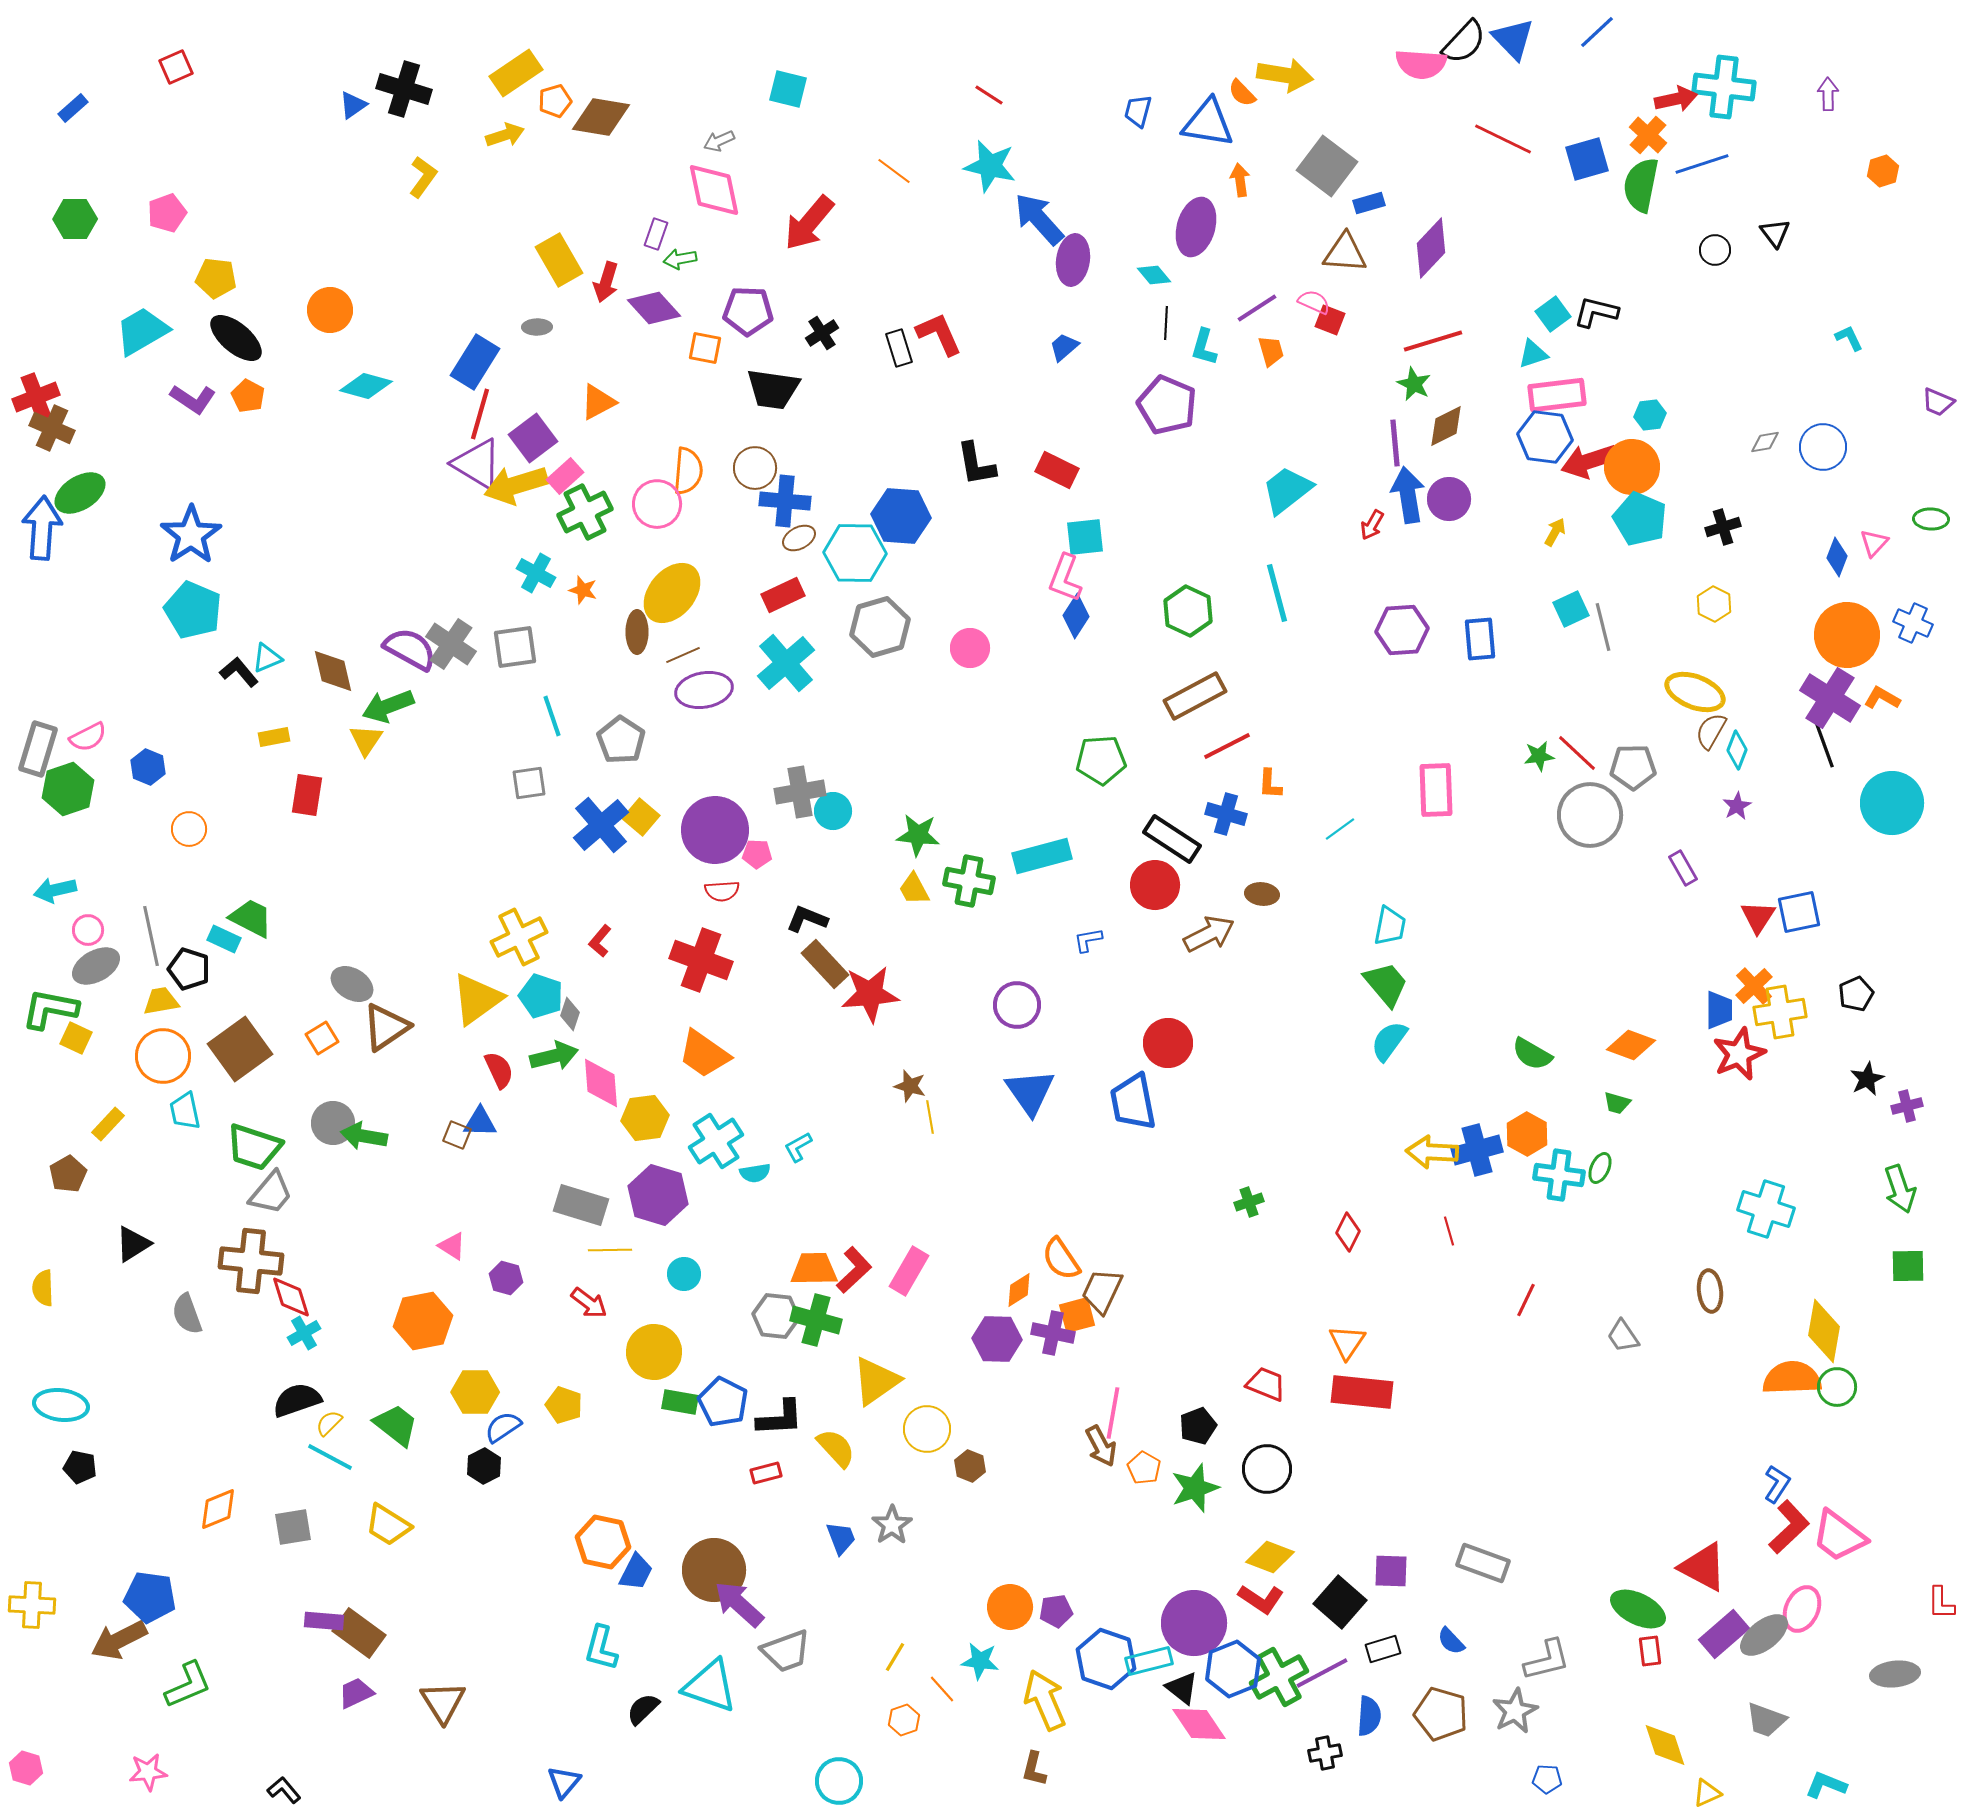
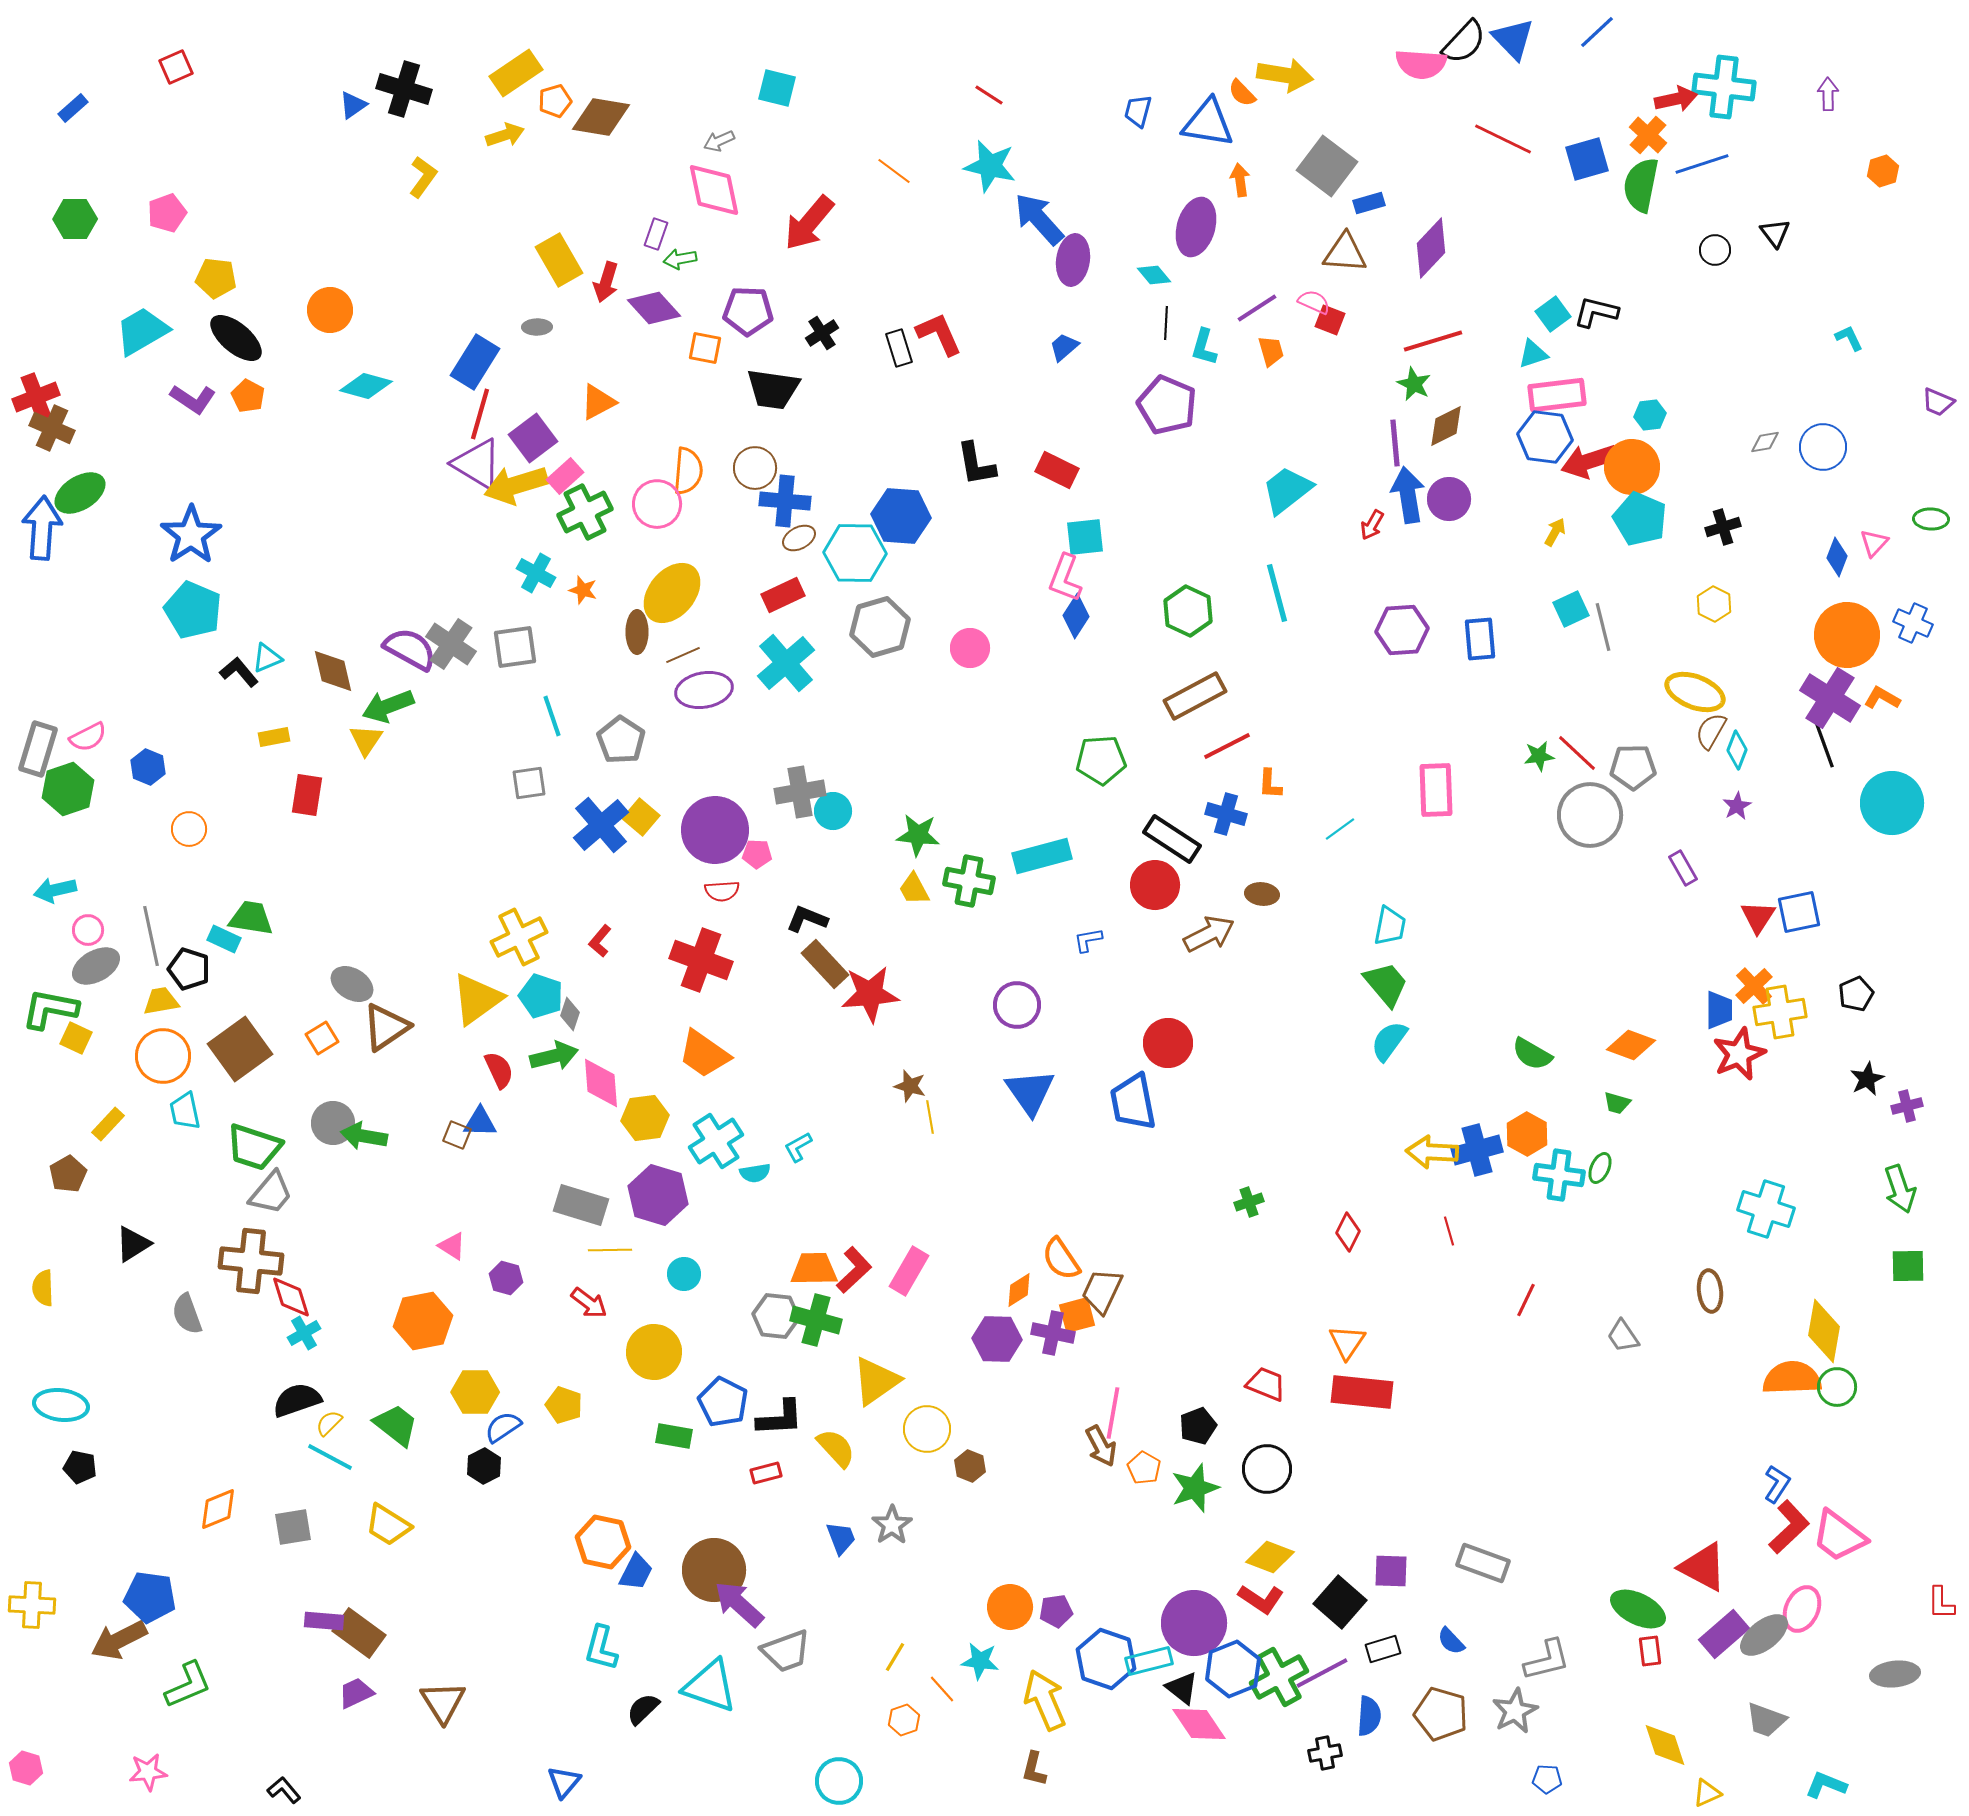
cyan square at (788, 89): moved 11 px left, 1 px up
green trapezoid at (251, 918): rotated 18 degrees counterclockwise
green rectangle at (680, 1402): moved 6 px left, 34 px down
